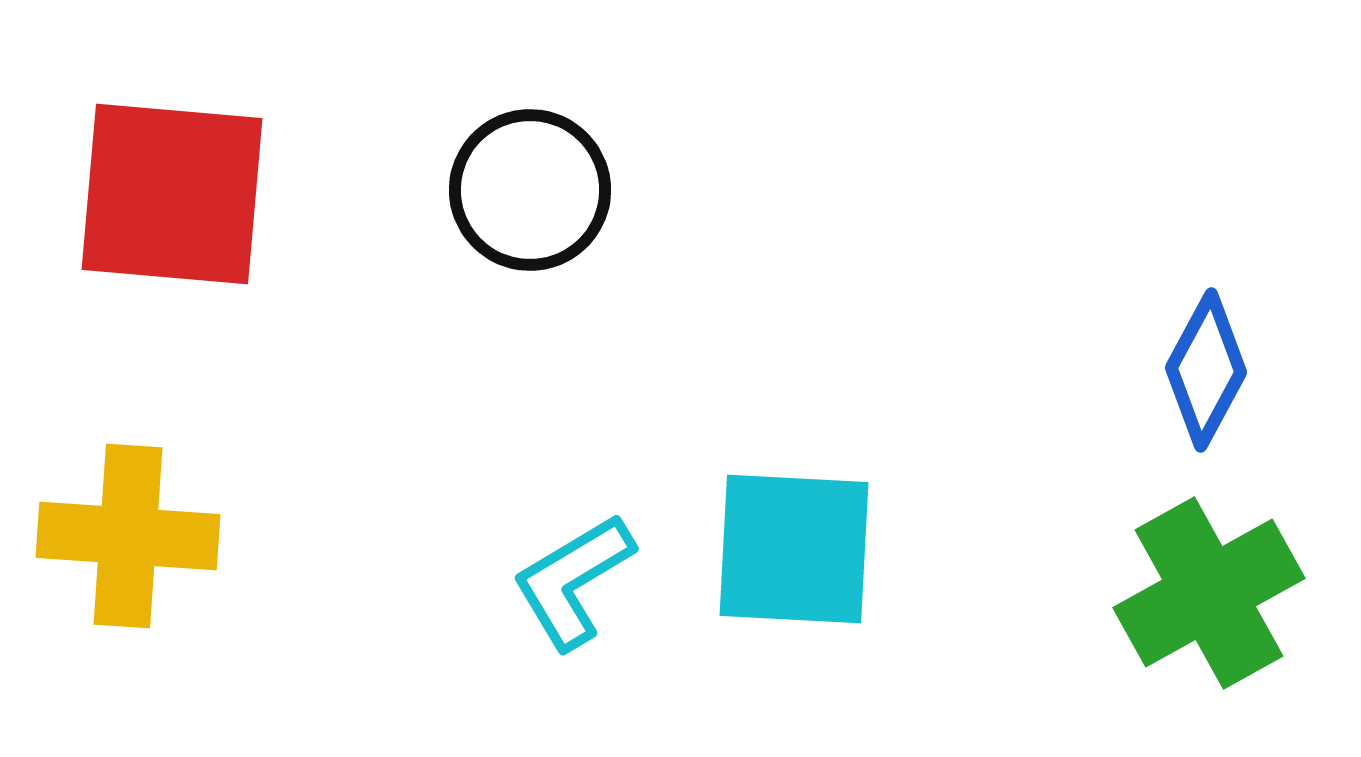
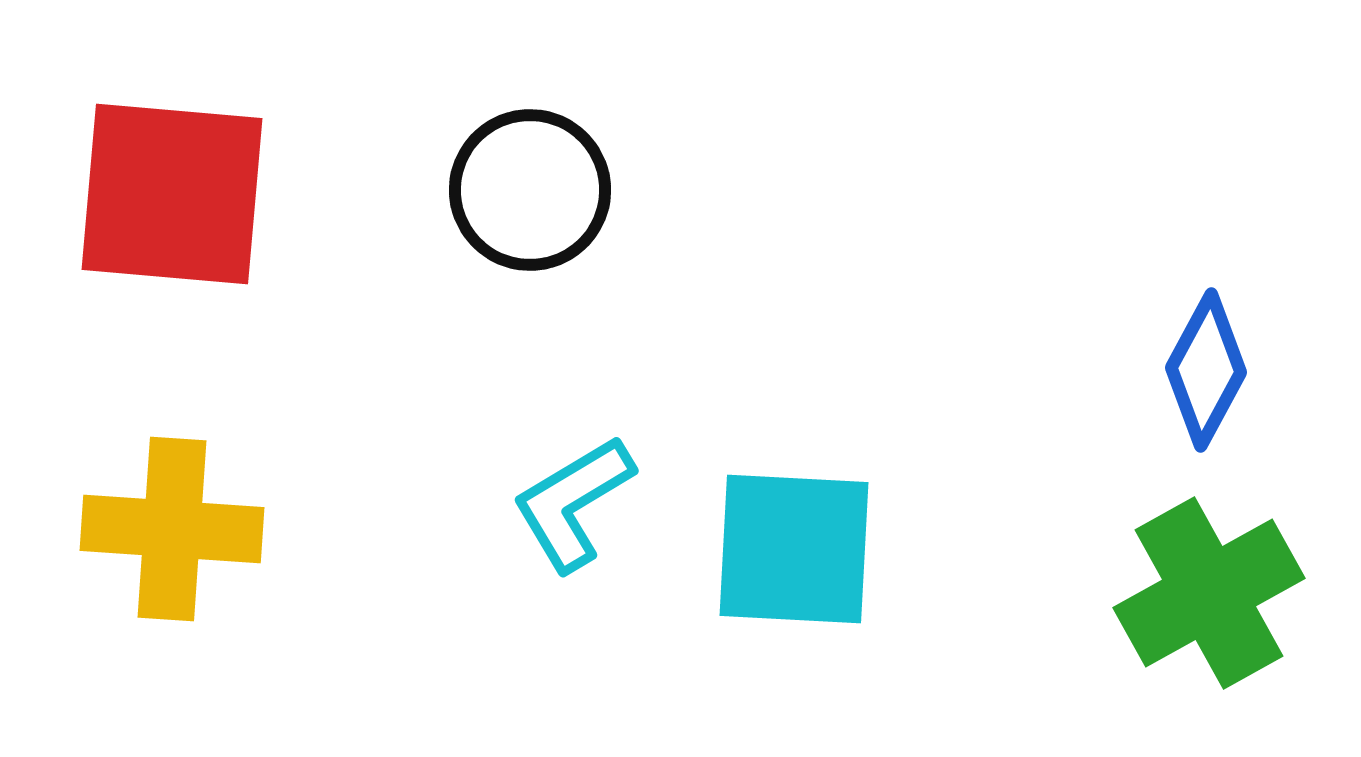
yellow cross: moved 44 px right, 7 px up
cyan L-shape: moved 78 px up
